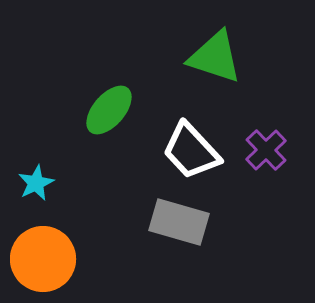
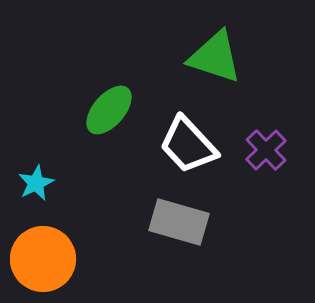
white trapezoid: moved 3 px left, 6 px up
